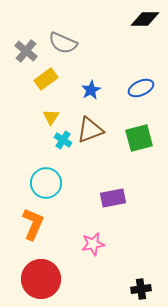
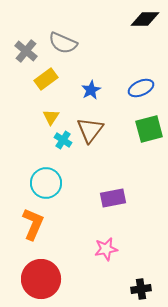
brown triangle: rotated 32 degrees counterclockwise
green square: moved 10 px right, 9 px up
pink star: moved 13 px right, 5 px down
